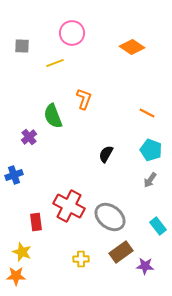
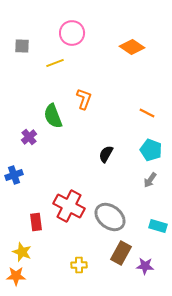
cyan rectangle: rotated 36 degrees counterclockwise
brown rectangle: moved 1 px down; rotated 25 degrees counterclockwise
yellow cross: moved 2 px left, 6 px down
